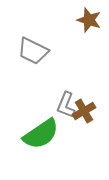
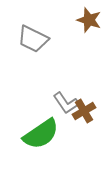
gray trapezoid: moved 12 px up
gray L-shape: moved 2 px up; rotated 56 degrees counterclockwise
